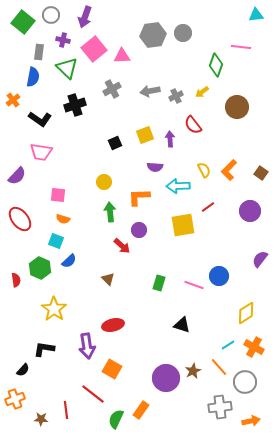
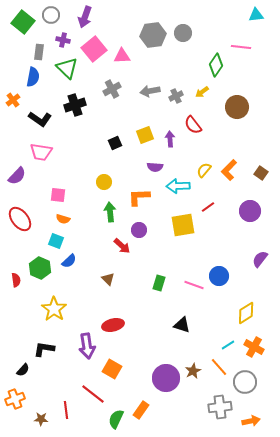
green diamond at (216, 65): rotated 15 degrees clockwise
yellow semicircle at (204, 170): rotated 112 degrees counterclockwise
